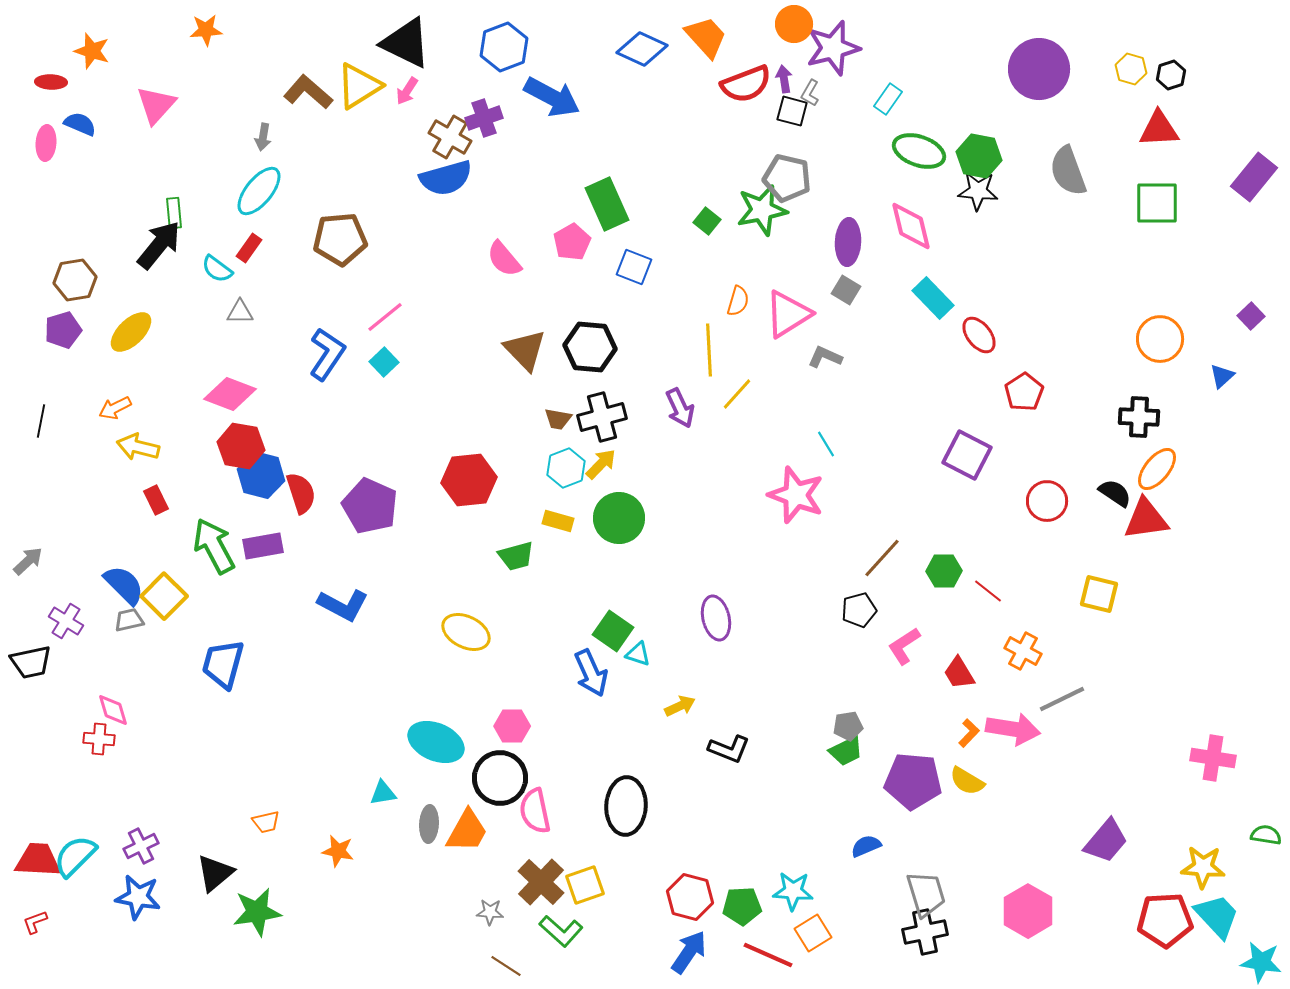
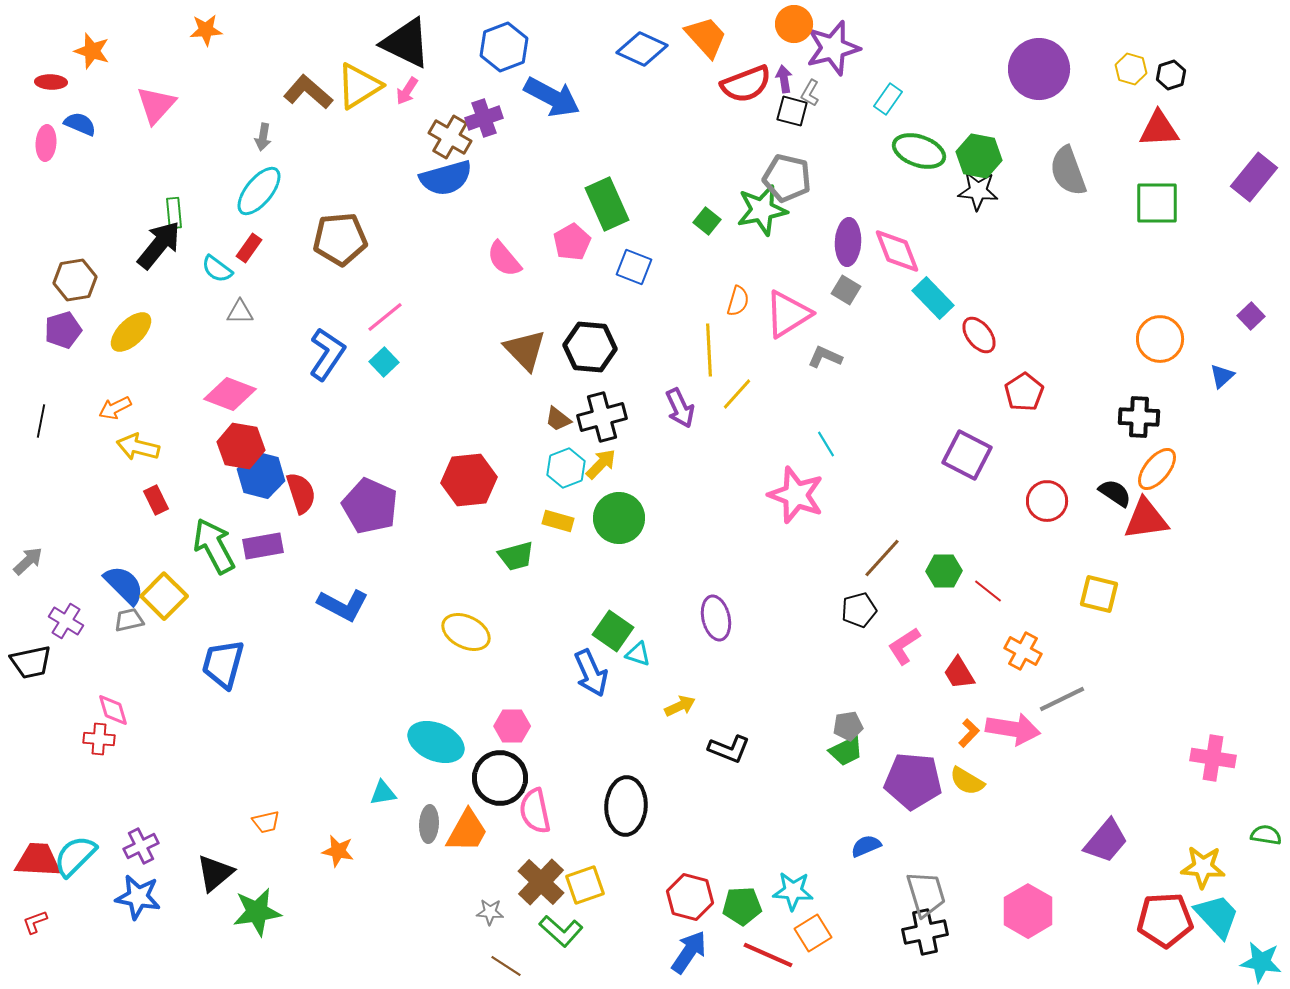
pink diamond at (911, 226): moved 14 px left, 25 px down; rotated 8 degrees counterclockwise
brown trapezoid at (558, 419): rotated 28 degrees clockwise
